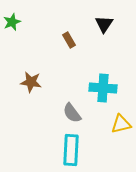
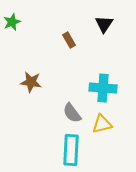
yellow triangle: moved 19 px left
